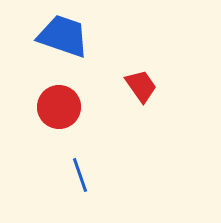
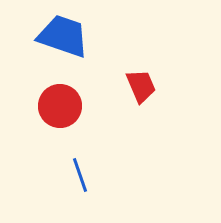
red trapezoid: rotated 12 degrees clockwise
red circle: moved 1 px right, 1 px up
